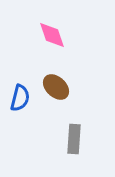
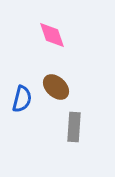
blue semicircle: moved 2 px right, 1 px down
gray rectangle: moved 12 px up
